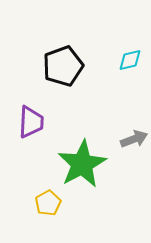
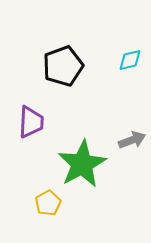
gray arrow: moved 2 px left, 1 px down
